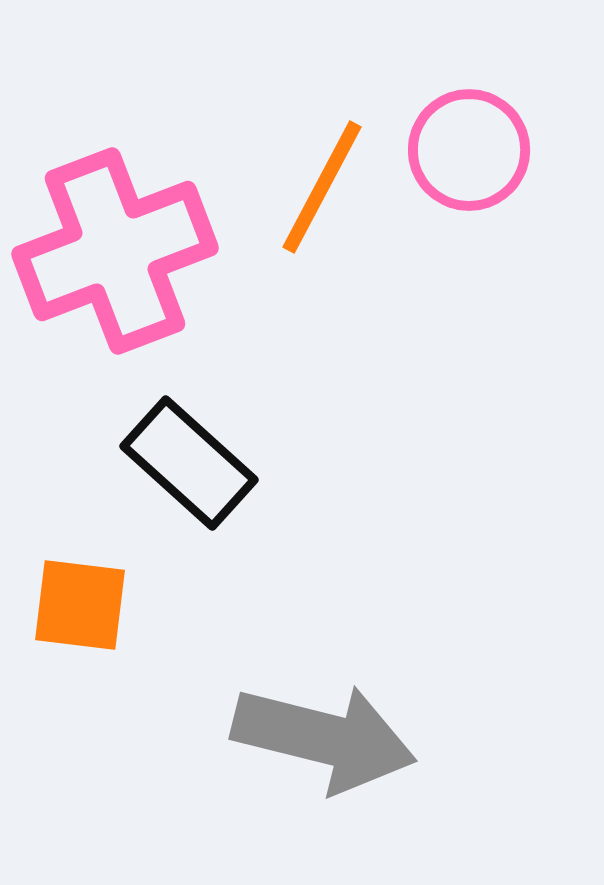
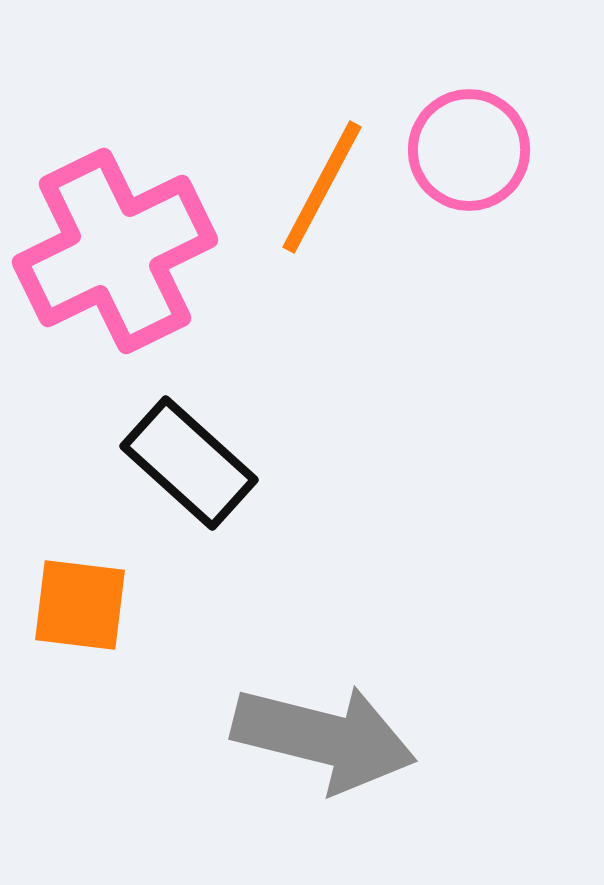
pink cross: rotated 5 degrees counterclockwise
